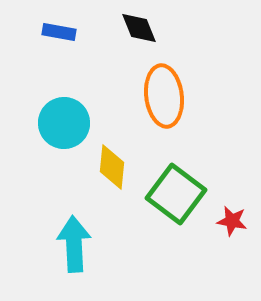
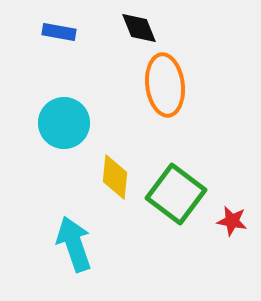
orange ellipse: moved 1 px right, 11 px up
yellow diamond: moved 3 px right, 10 px down
cyan arrow: rotated 16 degrees counterclockwise
